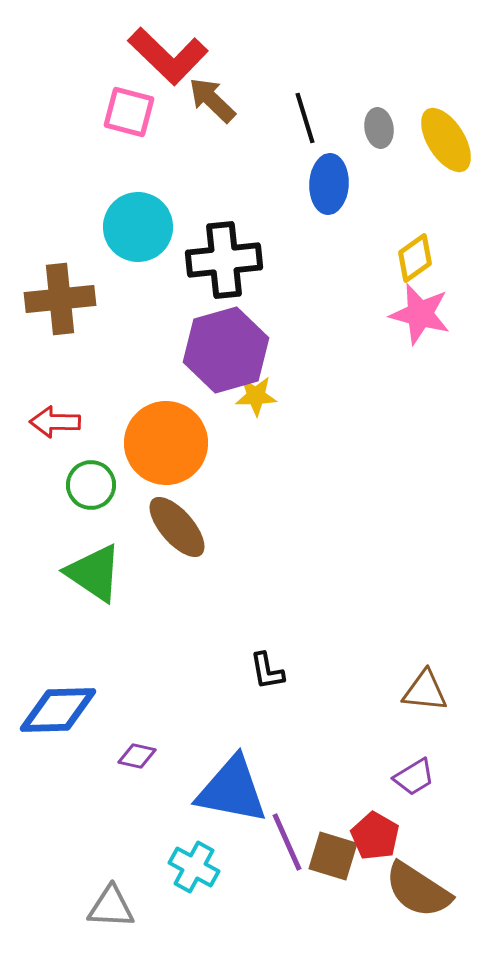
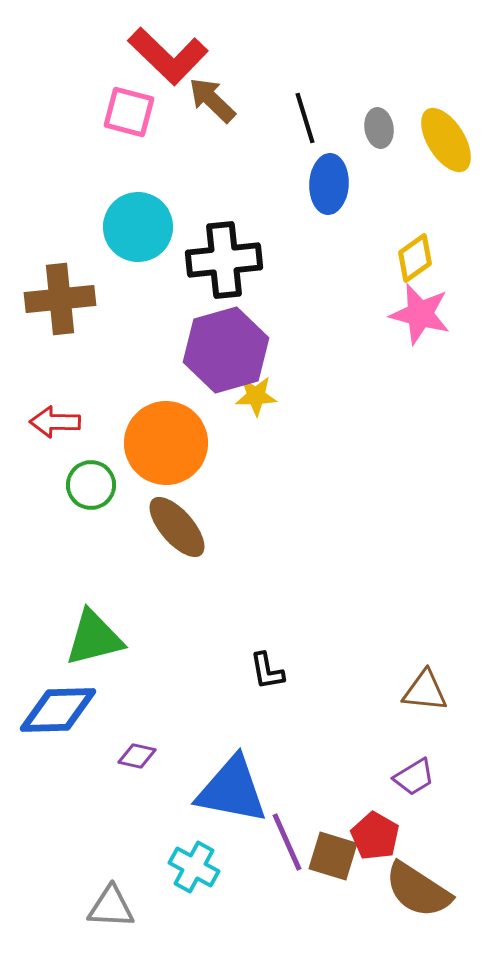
green triangle: moved 65 px down; rotated 48 degrees counterclockwise
